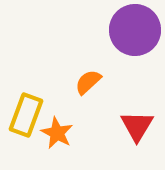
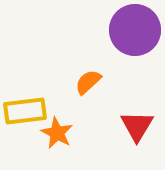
yellow rectangle: moved 1 px left, 4 px up; rotated 63 degrees clockwise
